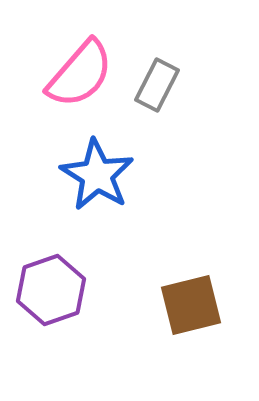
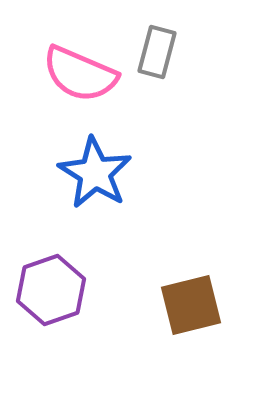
pink semicircle: rotated 72 degrees clockwise
gray rectangle: moved 33 px up; rotated 12 degrees counterclockwise
blue star: moved 2 px left, 2 px up
